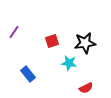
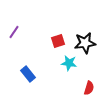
red square: moved 6 px right
red semicircle: moved 3 px right; rotated 48 degrees counterclockwise
